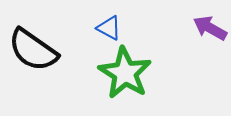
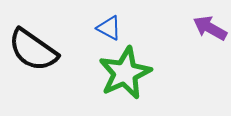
green star: rotated 16 degrees clockwise
